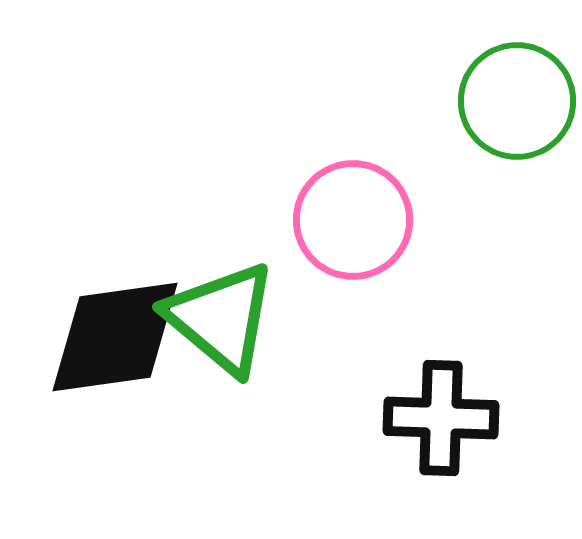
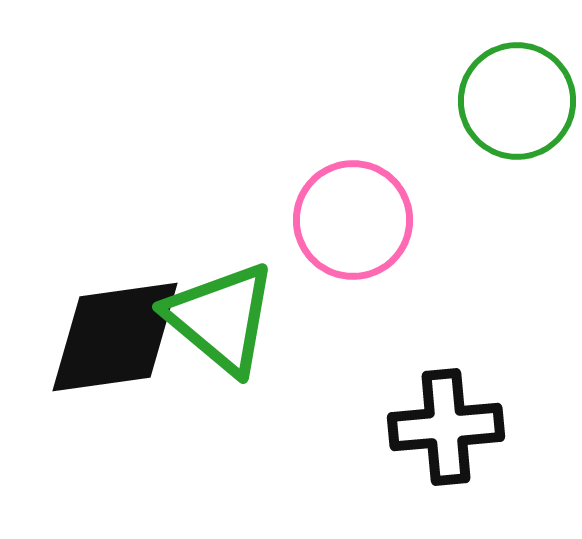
black cross: moved 5 px right, 9 px down; rotated 7 degrees counterclockwise
